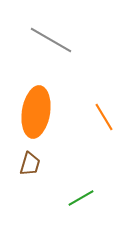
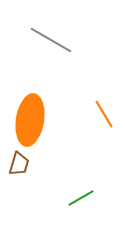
orange ellipse: moved 6 px left, 8 px down
orange line: moved 3 px up
brown trapezoid: moved 11 px left
